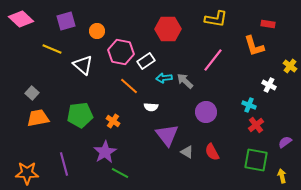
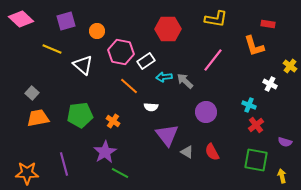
cyan arrow: moved 1 px up
white cross: moved 1 px right, 1 px up
purple semicircle: rotated 128 degrees counterclockwise
